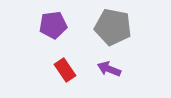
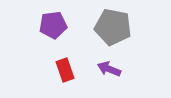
red rectangle: rotated 15 degrees clockwise
